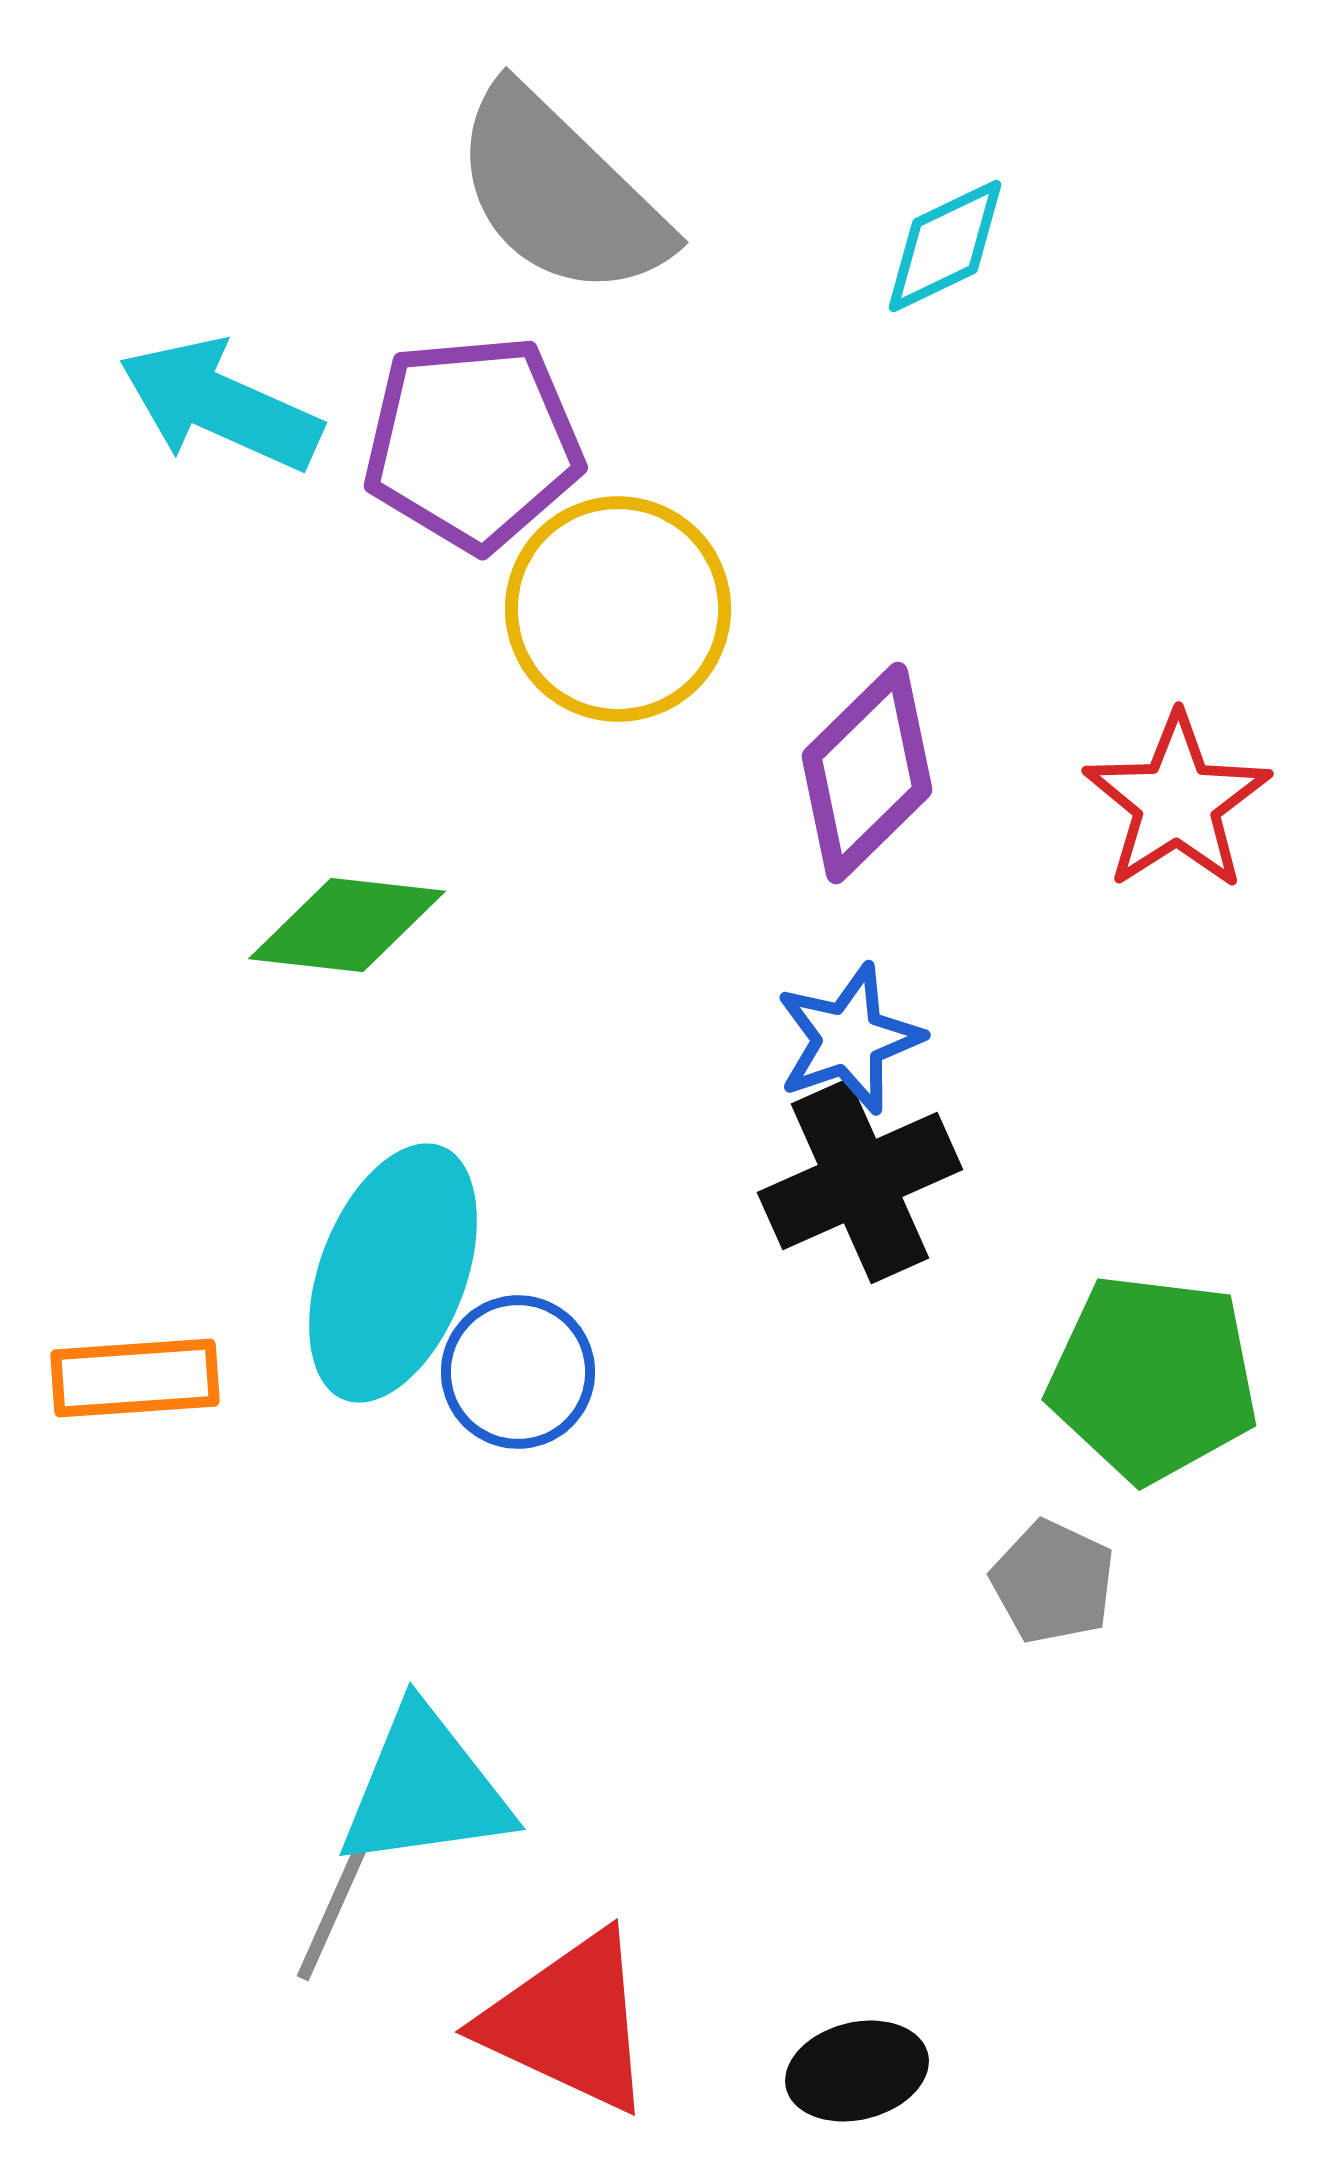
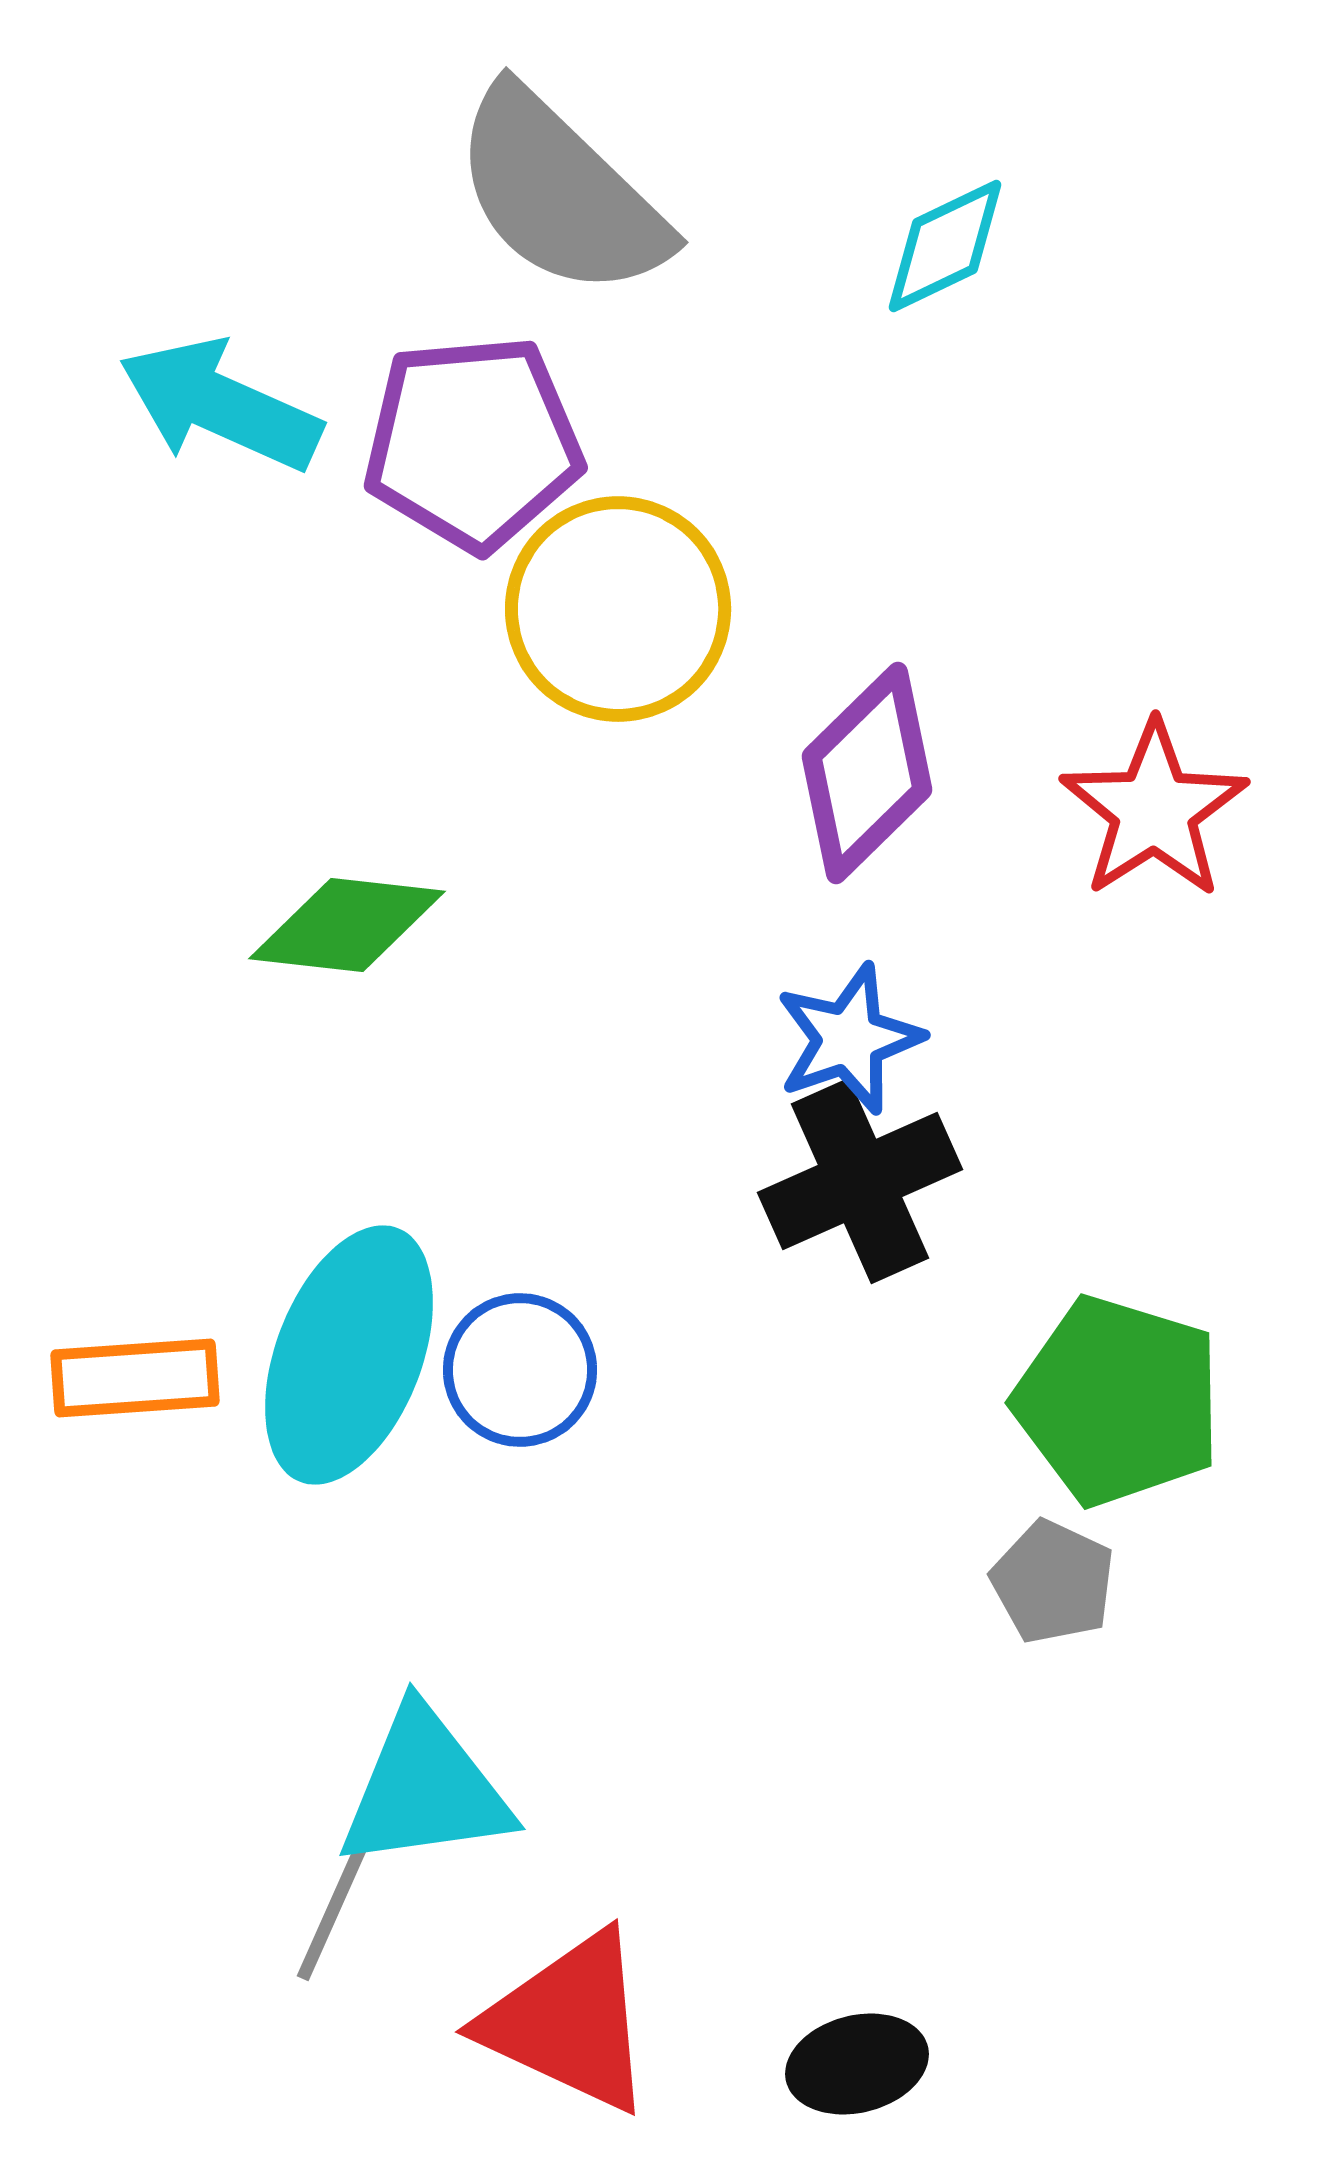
red star: moved 23 px left, 8 px down
cyan ellipse: moved 44 px left, 82 px down
blue circle: moved 2 px right, 2 px up
green pentagon: moved 35 px left, 23 px down; rotated 10 degrees clockwise
black ellipse: moved 7 px up
